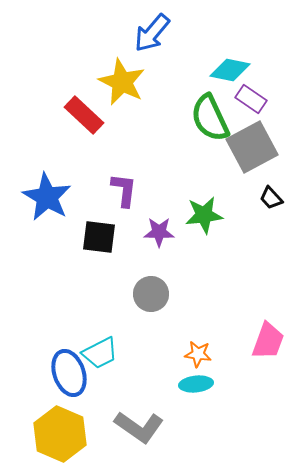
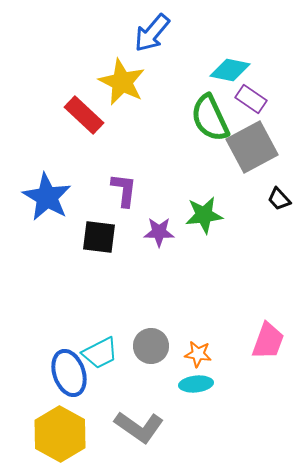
black trapezoid: moved 8 px right, 1 px down
gray circle: moved 52 px down
yellow hexagon: rotated 6 degrees clockwise
